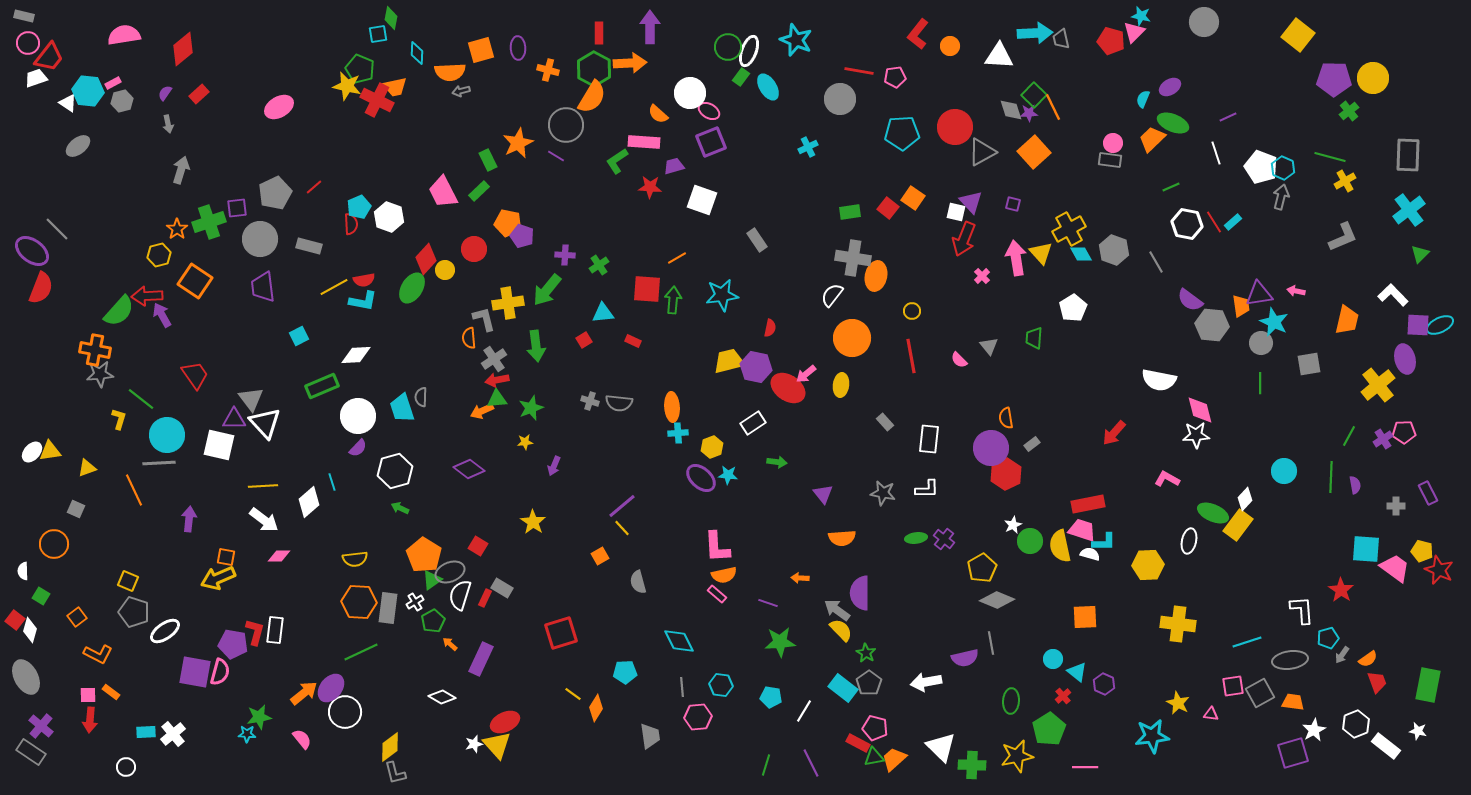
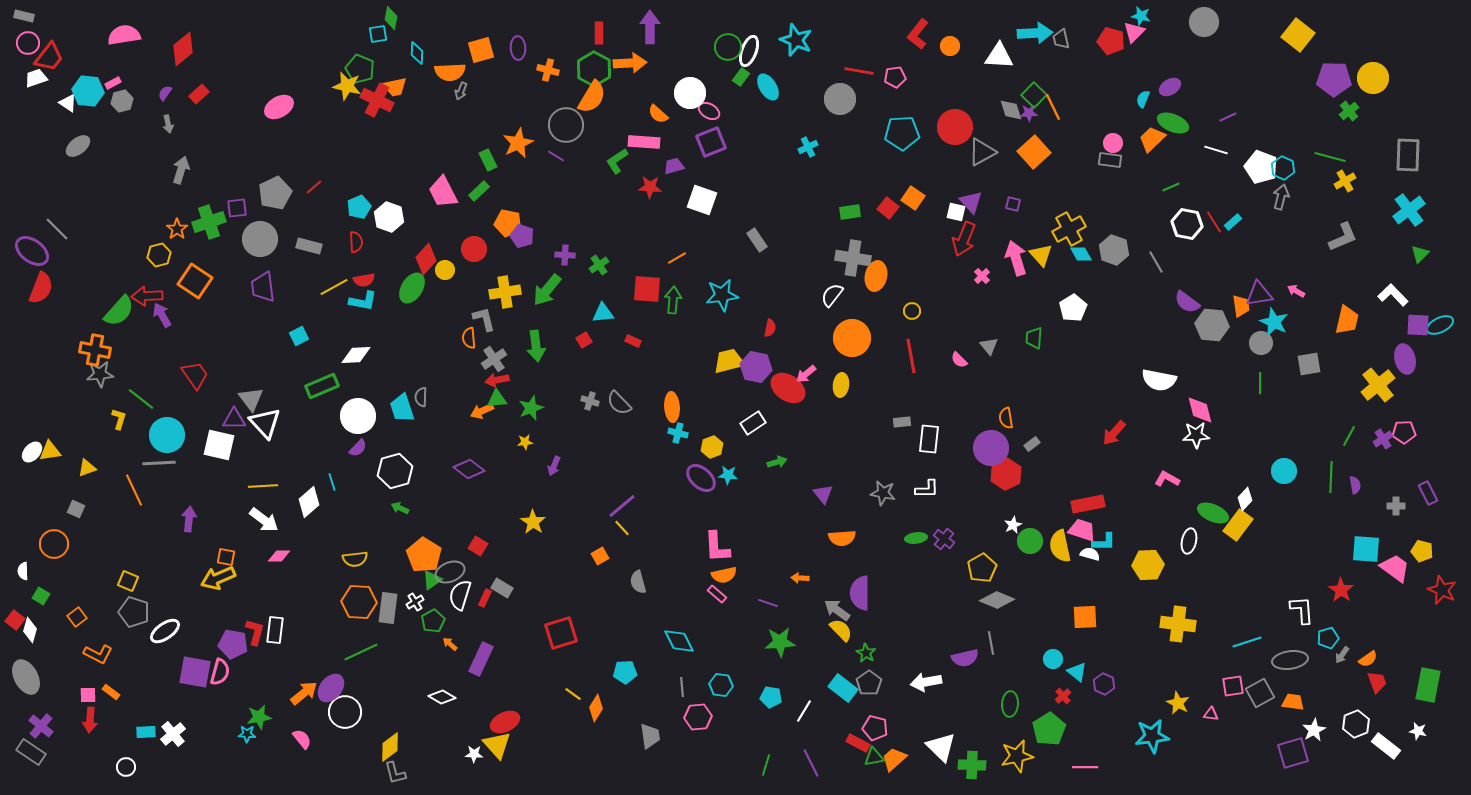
gray arrow at (461, 91): rotated 54 degrees counterclockwise
white line at (1216, 153): moved 3 px up; rotated 55 degrees counterclockwise
red semicircle at (351, 224): moved 5 px right, 18 px down
yellow triangle at (1041, 253): moved 2 px down
pink arrow at (1016, 258): rotated 8 degrees counterclockwise
pink arrow at (1296, 291): rotated 18 degrees clockwise
purple semicircle at (1190, 300): moved 3 px left, 2 px down
yellow cross at (508, 303): moved 3 px left, 11 px up
gray semicircle at (619, 403): rotated 40 degrees clockwise
gray rectangle at (885, 422): moved 17 px right; rotated 54 degrees counterclockwise
cyan cross at (678, 433): rotated 18 degrees clockwise
green arrow at (777, 462): rotated 24 degrees counterclockwise
red star at (1439, 570): moved 3 px right, 20 px down
green ellipse at (1011, 701): moved 1 px left, 3 px down
white star at (474, 744): moved 10 px down; rotated 18 degrees clockwise
